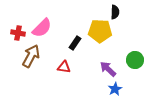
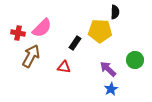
blue star: moved 4 px left
